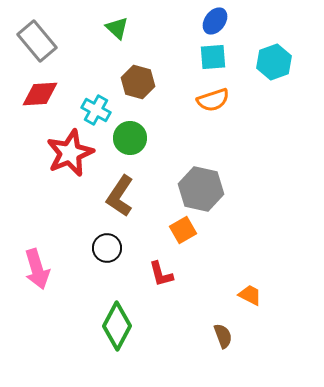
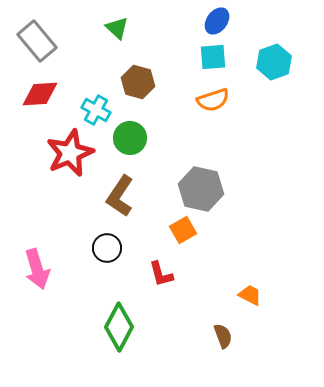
blue ellipse: moved 2 px right
green diamond: moved 2 px right, 1 px down
